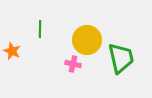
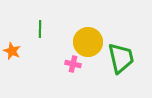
yellow circle: moved 1 px right, 2 px down
